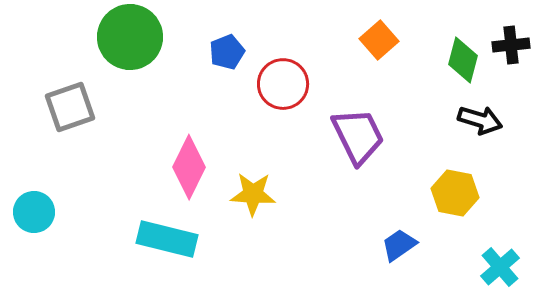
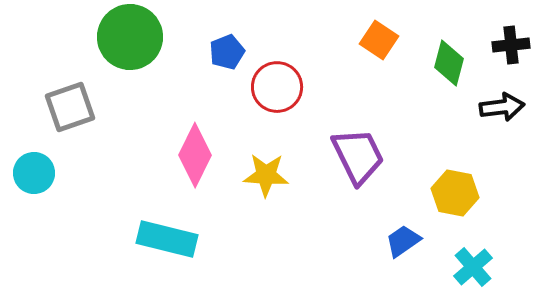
orange square: rotated 15 degrees counterclockwise
green diamond: moved 14 px left, 3 px down
red circle: moved 6 px left, 3 px down
black arrow: moved 22 px right, 13 px up; rotated 24 degrees counterclockwise
purple trapezoid: moved 20 px down
pink diamond: moved 6 px right, 12 px up
yellow star: moved 13 px right, 19 px up
cyan circle: moved 39 px up
blue trapezoid: moved 4 px right, 4 px up
cyan cross: moved 27 px left
